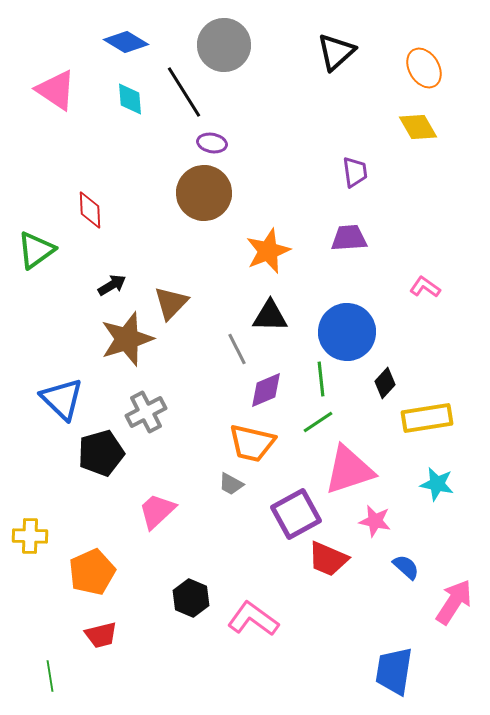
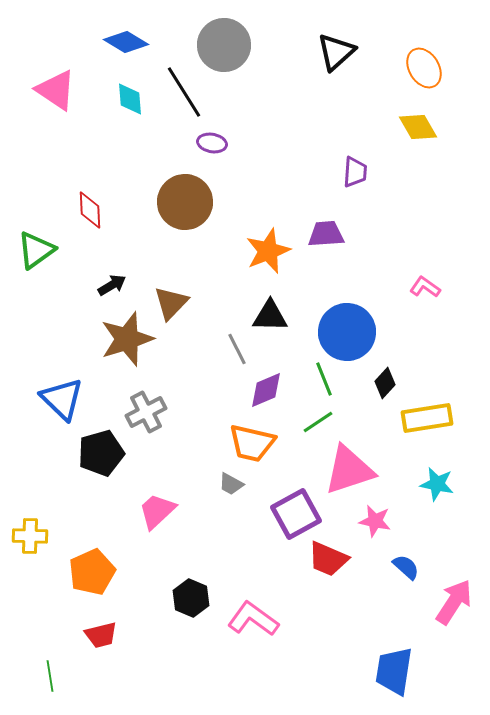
purple trapezoid at (355, 172): rotated 12 degrees clockwise
brown circle at (204, 193): moved 19 px left, 9 px down
purple trapezoid at (349, 238): moved 23 px left, 4 px up
green line at (321, 379): moved 3 px right; rotated 16 degrees counterclockwise
